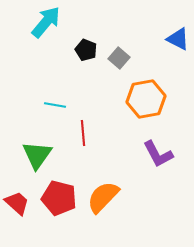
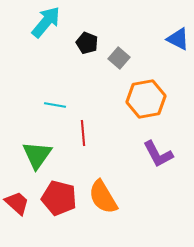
black pentagon: moved 1 px right, 7 px up
orange semicircle: rotated 75 degrees counterclockwise
